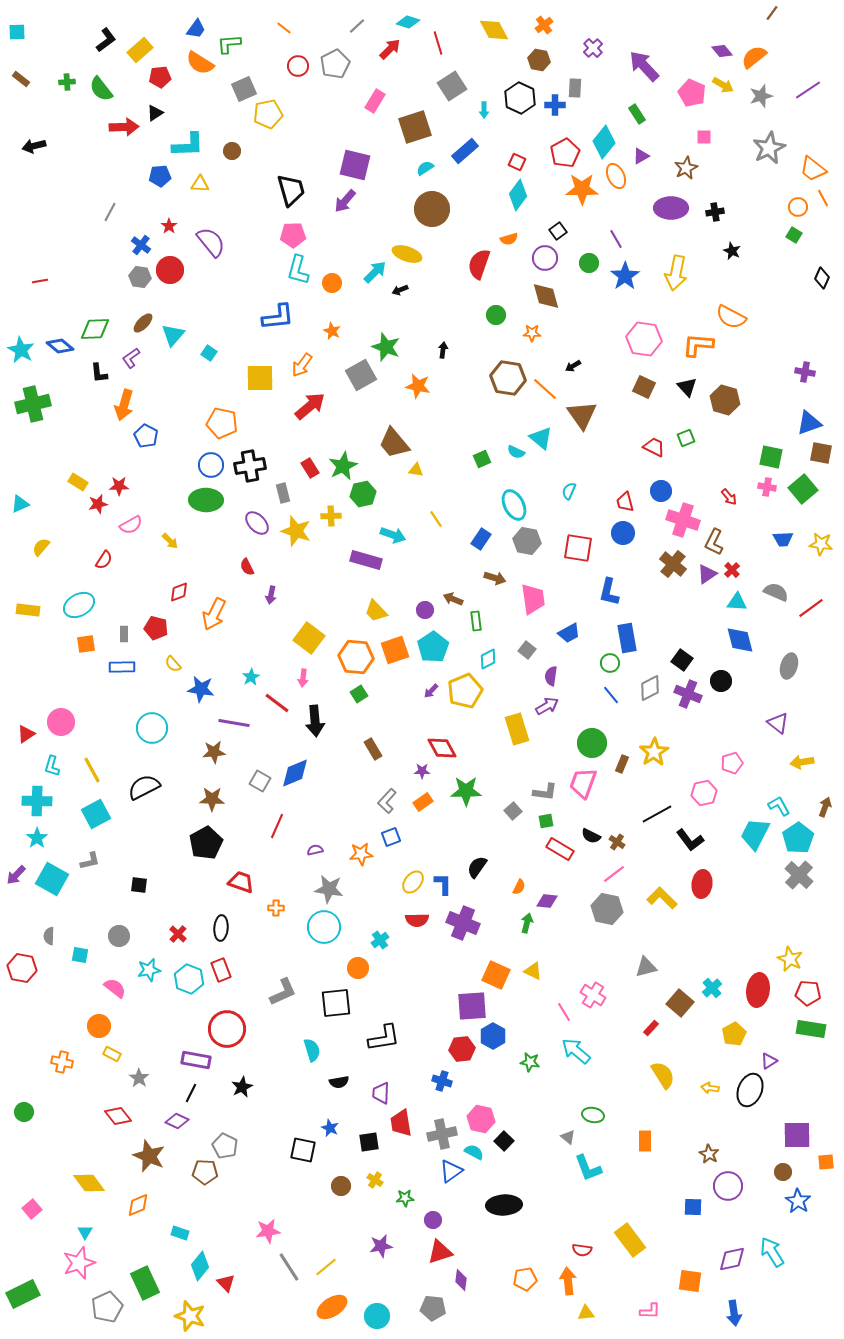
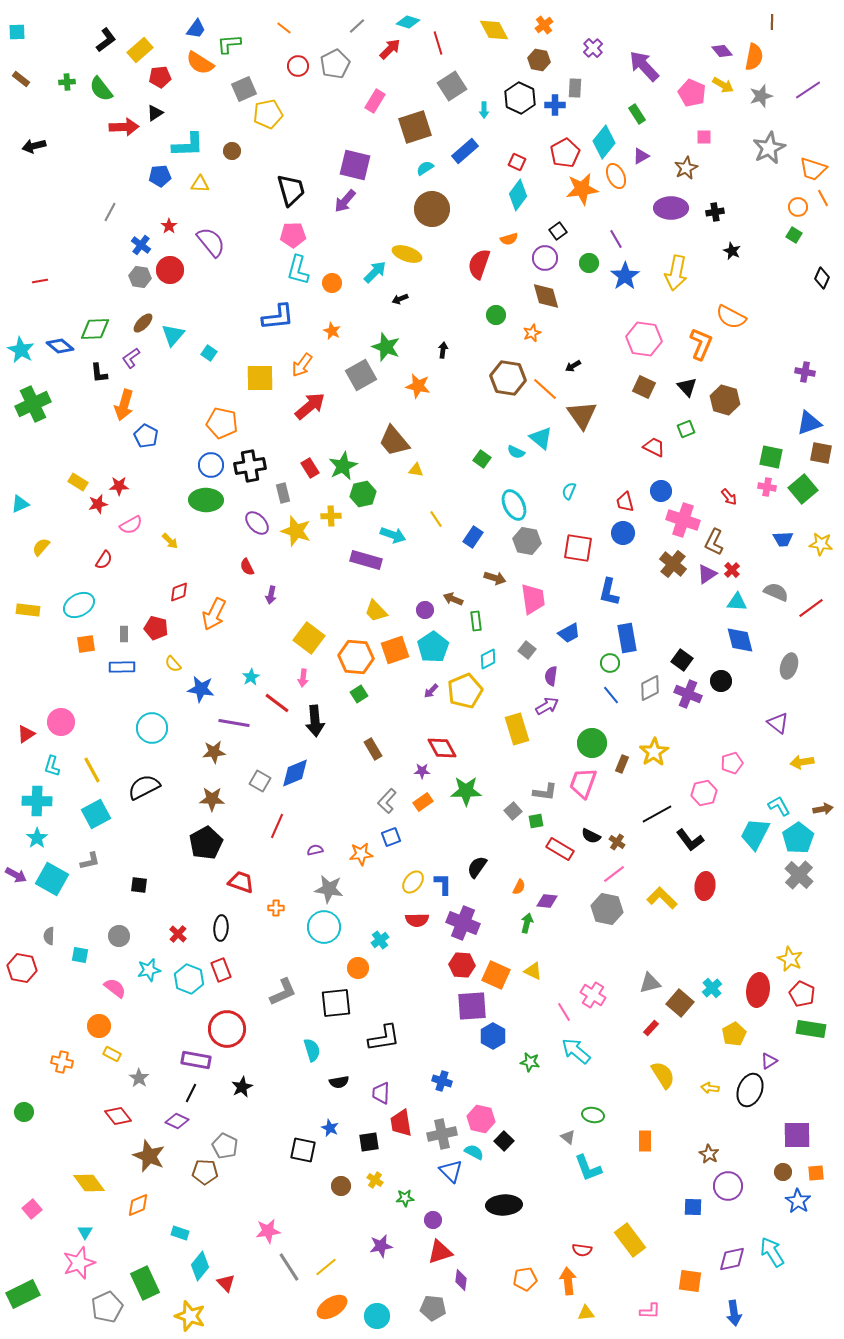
brown line at (772, 13): moved 9 px down; rotated 35 degrees counterclockwise
orange semicircle at (754, 57): rotated 140 degrees clockwise
orange trapezoid at (813, 169): rotated 20 degrees counterclockwise
orange star at (582, 189): rotated 8 degrees counterclockwise
black arrow at (400, 290): moved 9 px down
orange star at (532, 333): rotated 24 degrees counterclockwise
orange L-shape at (698, 345): moved 3 px right, 1 px up; rotated 108 degrees clockwise
green cross at (33, 404): rotated 12 degrees counterclockwise
green square at (686, 438): moved 9 px up
brown trapezoid at (394, 443): moved 2 px up
green square at (482, 459): rotated 30 degrees counterclockwise
blue rectangle at (481, 539): moved 8 px left, 2 px up
brown arrow at (825, 807): moved 2 px left, 2 px down; rotated 60 degrees clockwise
green square at (546, 821): moved 10 px left
purple arrow at (16, 875): rotated 105 degrees counterclockwise
red ellipse at (702, 884): moved 3 px right, 2 px down
gray triangle at (646, 967): moved 4 px right, 16 px down
red pentagon at (808, 993): moved 6 px left, 1 px down; rotated 20 degrees clockwise
red hexagon at (462, 1049): moved 84 px up; rotated 10 degrees clockwise
orange square at (826, 1162): moved 10 px left, 11 px down
blue triangle at (451, 1171): rotated 40 degrees counterclockwise
